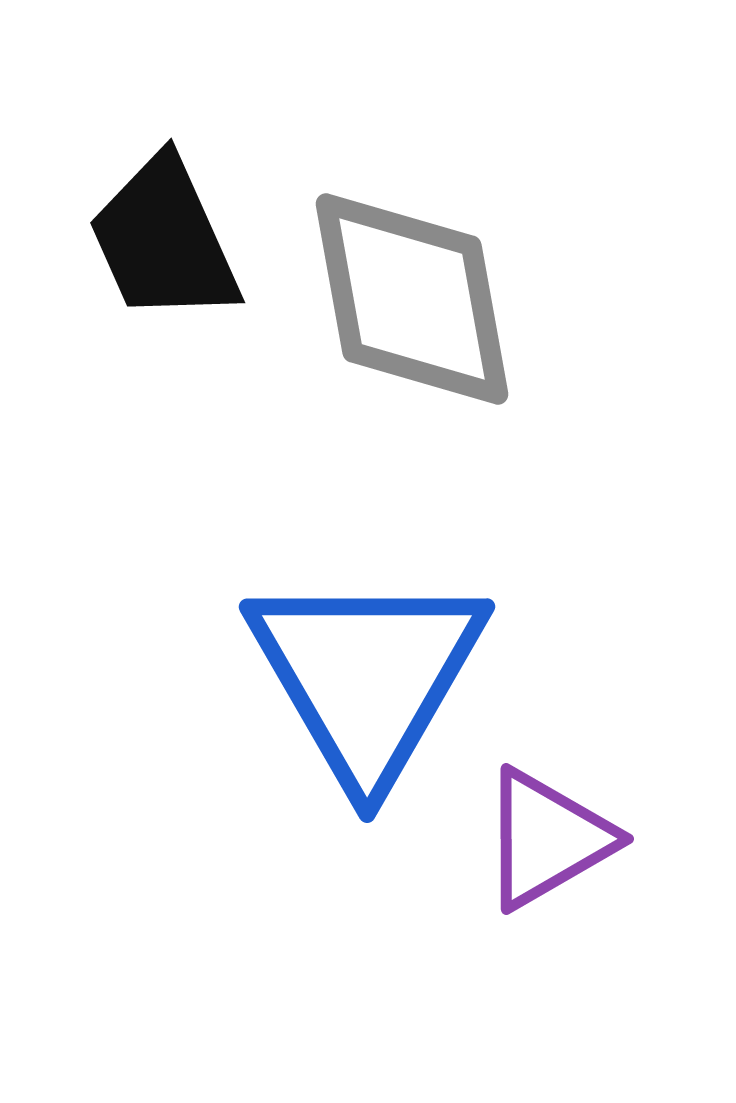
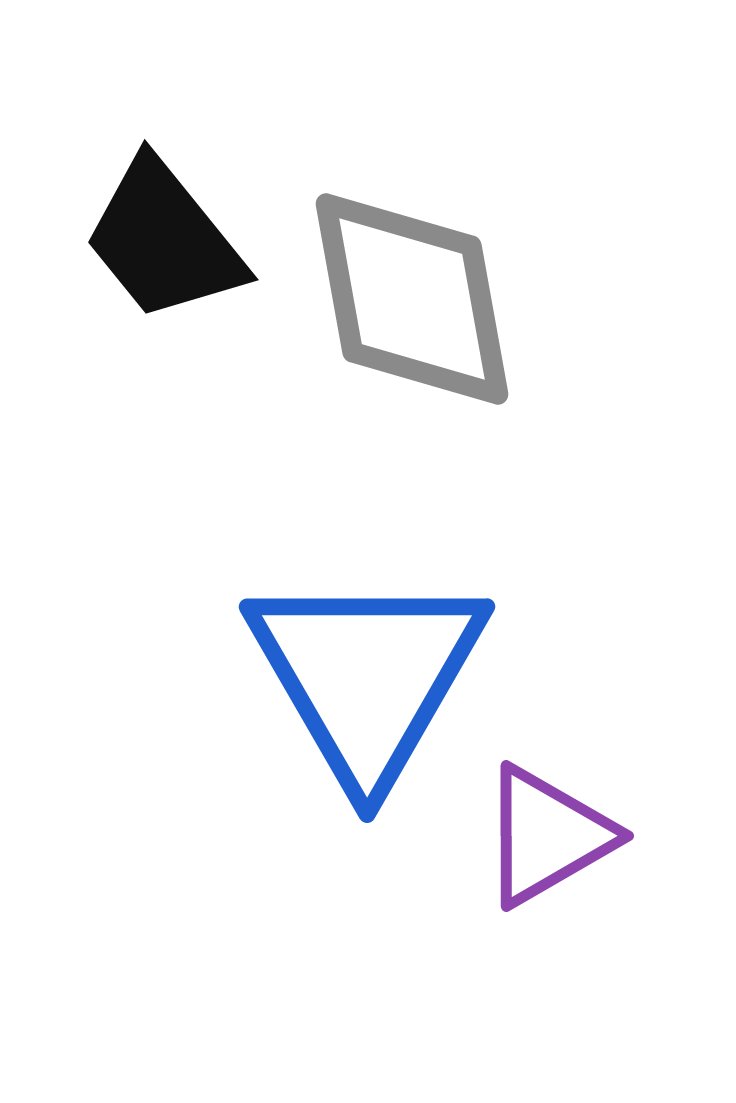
black trapezoid: rotated 15 degrees counterclockwise
purple triangle: moved 3 px up
